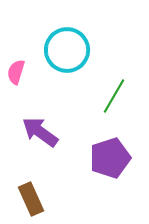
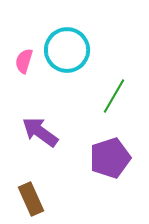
pink semicircle: moved 8 px right, 11 px up
